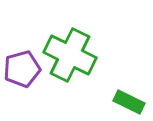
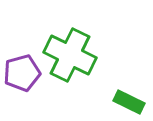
purple pentagon: moved 4 px down
